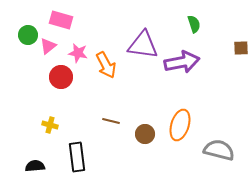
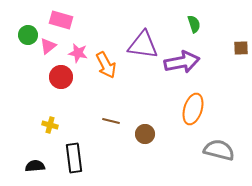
orange ellipse: moved 13 px right, 16 px up
black rectangle: moved 3 px left, 1 px down
